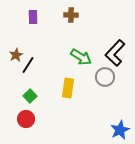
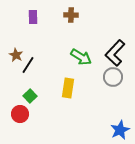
brown star: rotated 16 degrees counterclockwise
gray circle: moved 8 px right
red circle: moved 6 px left, 5 px up
